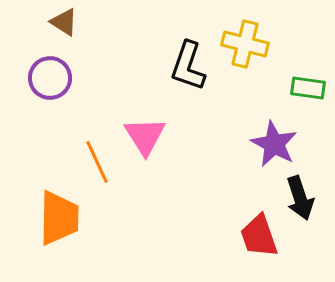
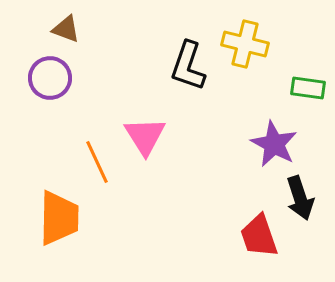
brown triangle: moved 2 px right, 7 px down; rotated 12 degrees counterclockwise
